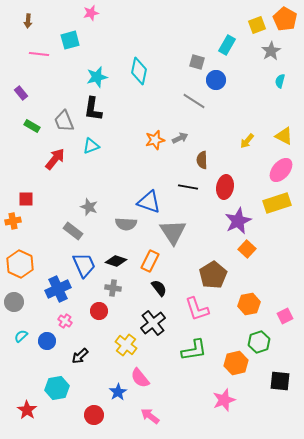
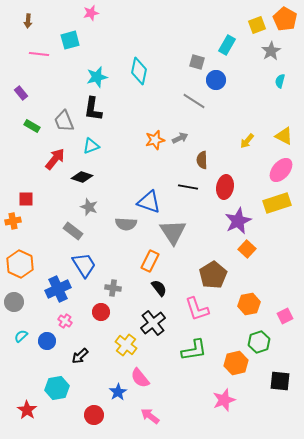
black diamond at (116, 261): moved 34 px left, 84 px up
blue trapezoid at (84, 265): rotated 8 degrees counterclockwise
red circle at (99, 311): moved 2 px right, 1 px down
